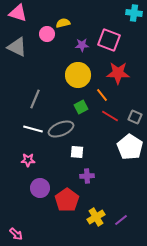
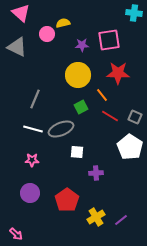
pink triangle: moved 3 px right; rotated 24 degrees clockwise
pink square: rotated 30 degrees counterclockwise
pink star: moved 4 px right
purple cross: moved 9 px right, 3 px up
purple circle: moved 10 px left, 5 px down
